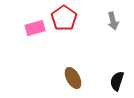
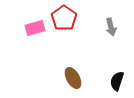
gray arrow: moved 2 px left, 6 px down
